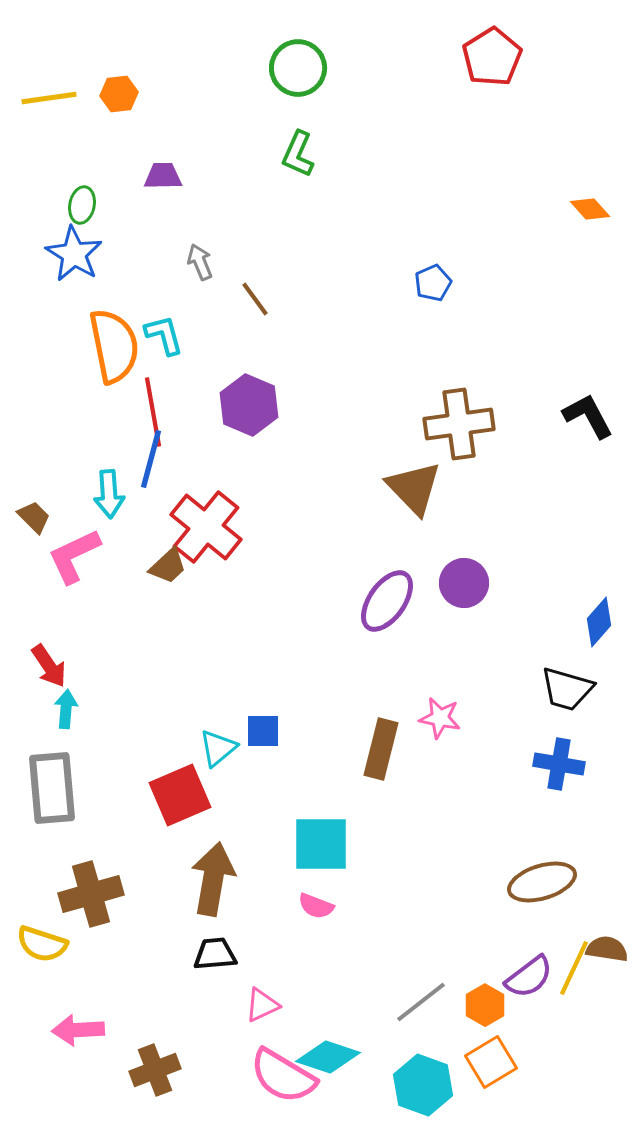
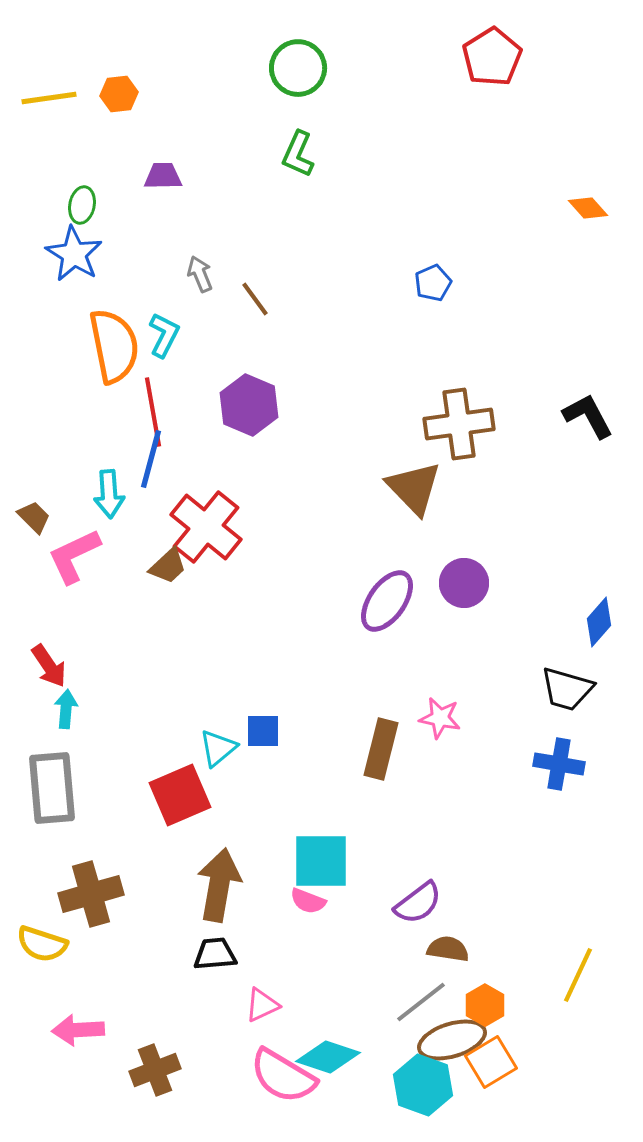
orange diamond at (590, 209): moved 2 px left, 1 px up
gray arrow at (200, 262): moved 12 px down
cyan L-shape at (164, 335): rotated 42 degrees clockwise
cyan square at (321, 844): moved 17 px down
brown arrow at (213, 879): moved 6 px right, 6 px down
brown ellipse at (542, 882): moved 90 px left, 158 px down
pink semicircle at (316, 906): moved 8 px left, 5 px up
brown semicircle at (607, 949): moved 159 px left
yellow line at (574, 968): moved 4 px right, 7 px down
purple semicircle at (529, 977): moved 111 px left, 74 px up
